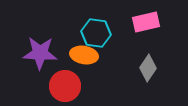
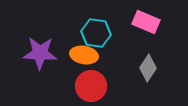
pink rectangle: rotated 36 degrees clockwise
red circle: moved 26 px right
